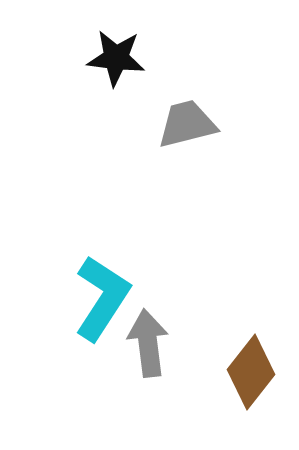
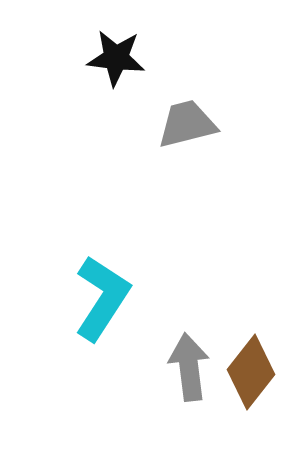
gray arrow: moved 41 px right, 24 px down
